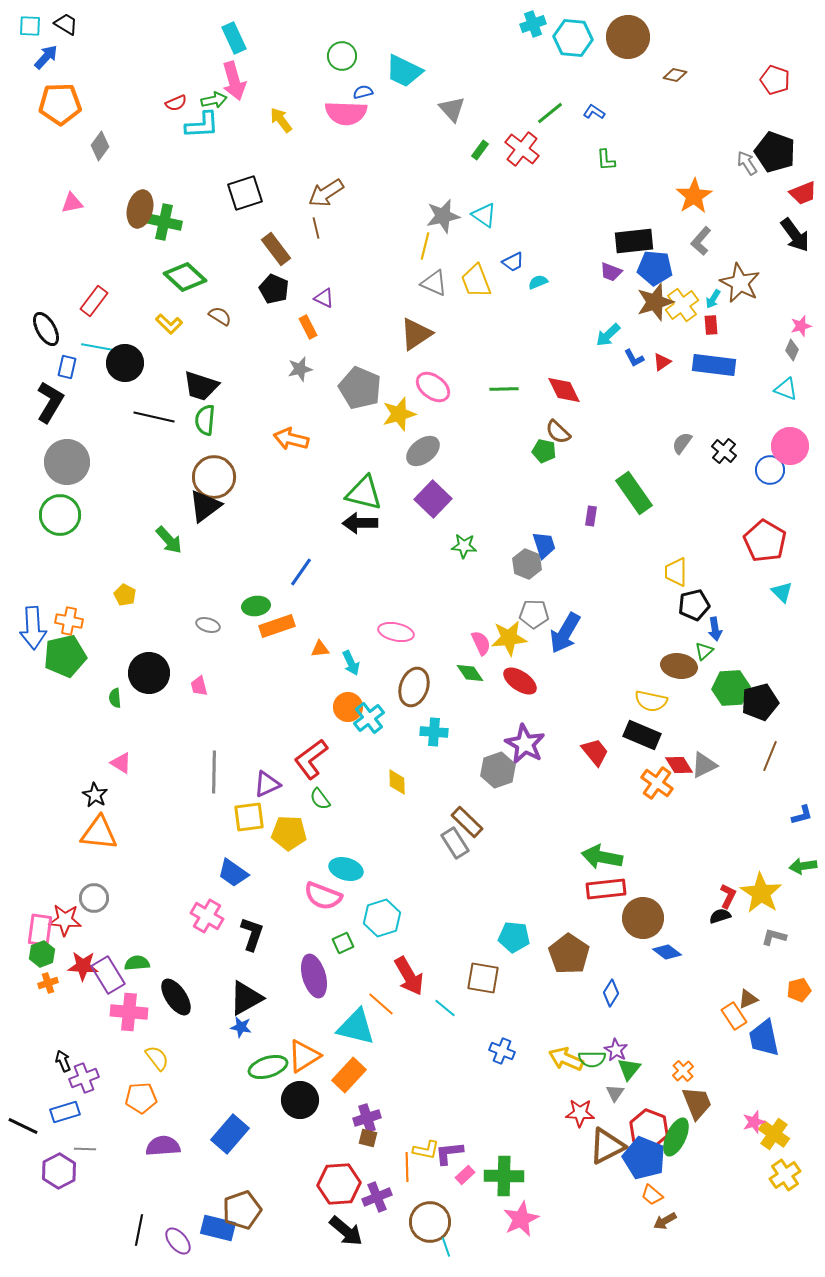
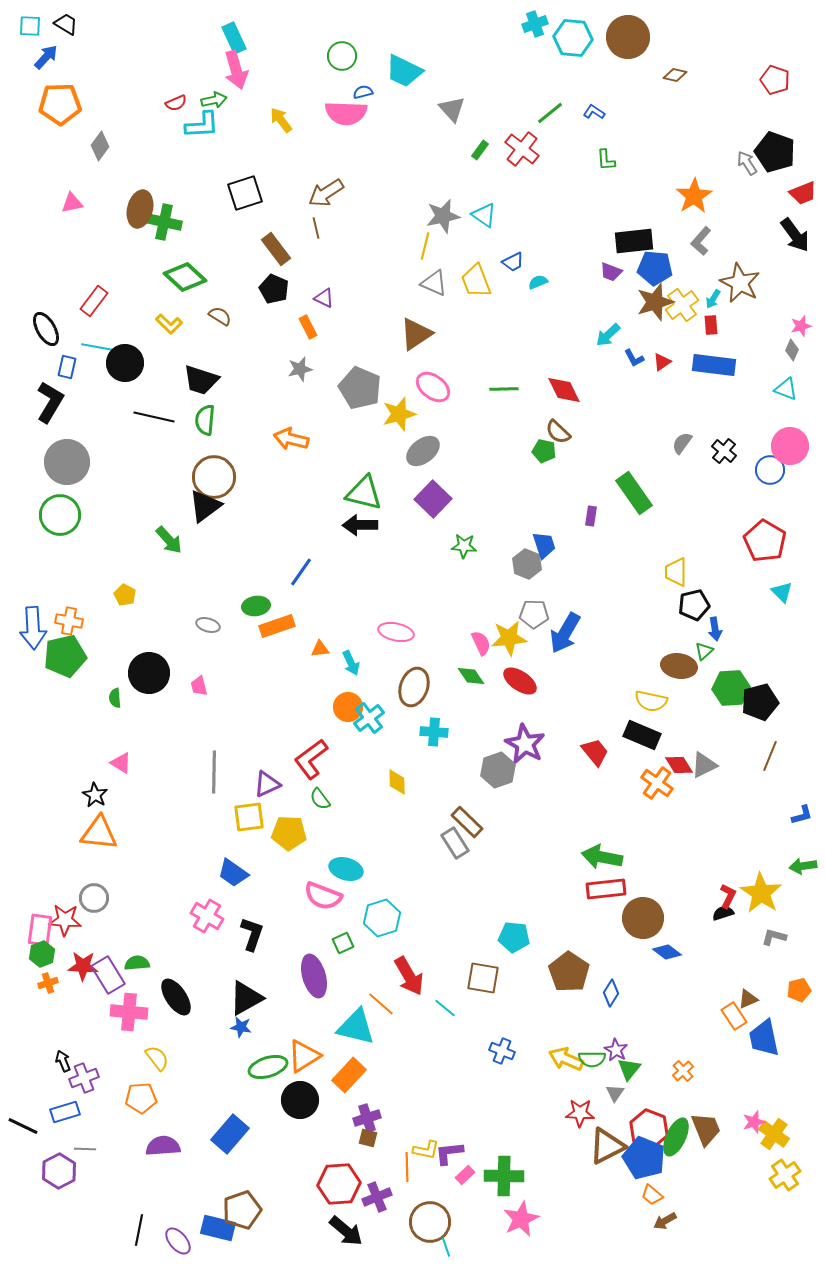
cyan cross at (533, 24): moved 2 px right
pink arrow at (234, 81): moved 2 px right, 11 px up
black trapezoid at (201, 386): moved 6 px up
black arrow at (360, 523): moved 2 px down
green diamond at (470, 673): moved 1 px right, 3 px down
black semicircle at (720, 916): moved 3 px right, 3 px up
brown pentagon at (569, 954): moved 18 px down
brown trapezoid at (697, 1103): moved 9 px right, 26 px down
